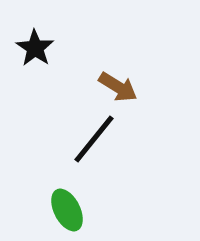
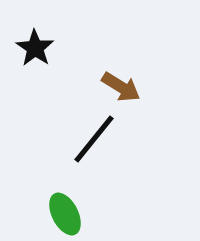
brown arrow: moved 3 px right
green ellipse: moved 2 px left, 4 px down
